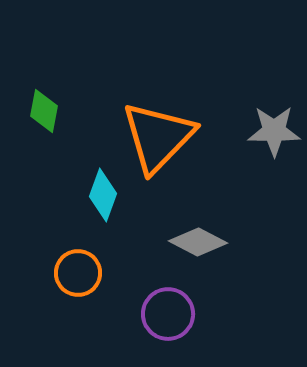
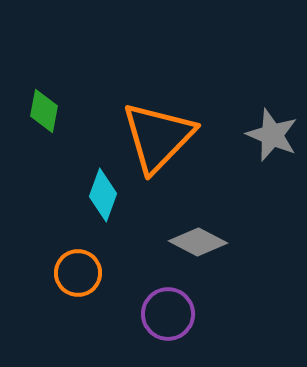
gray star: moved 2 px left, 4 px down; rotated 22 degrees clockwise
